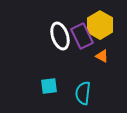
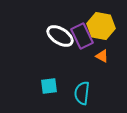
yellow hexagon: moved 1 px right, 1 px down; rotated 20 degrees counterclockwise
white ellipse: rotated 40 degrees counterclockwise
cyan semicircle: moved 1 px left
